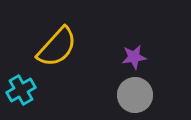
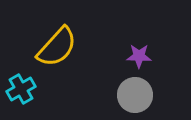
purple star: moved 5 px right, 1 px up; rotated 10 degrees clockwise
cyan cross: moved 1 px up
